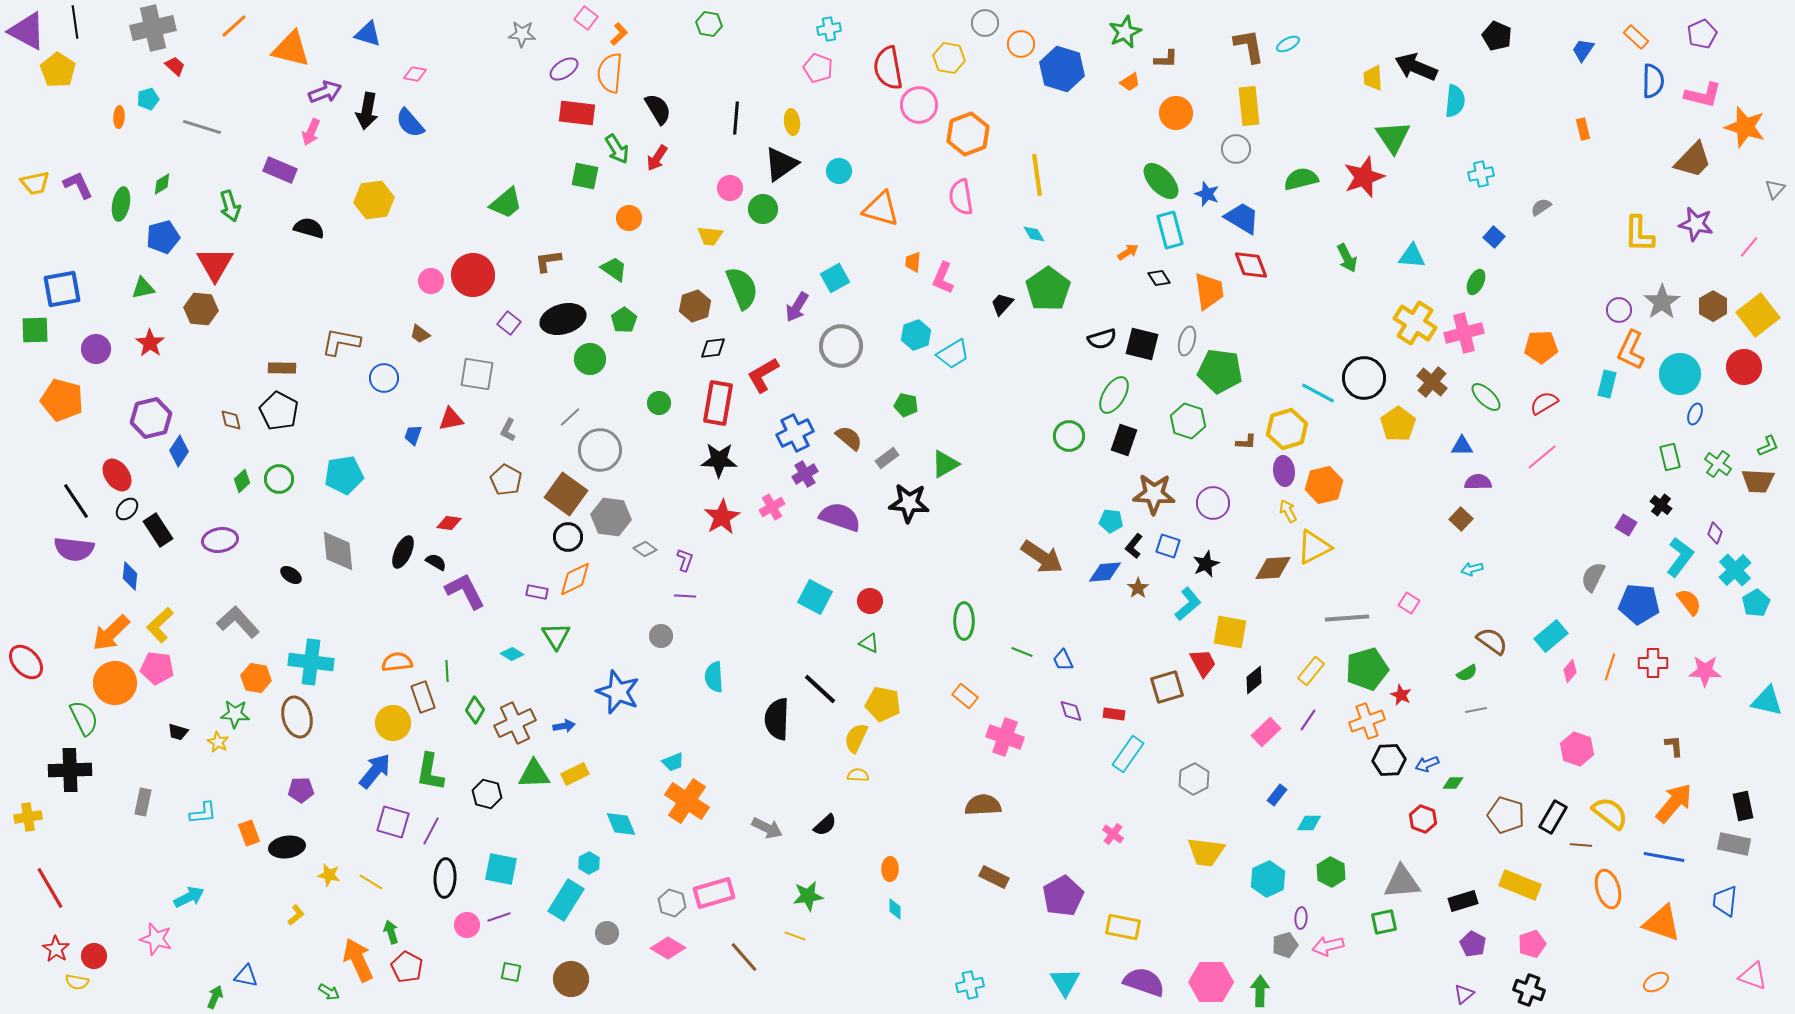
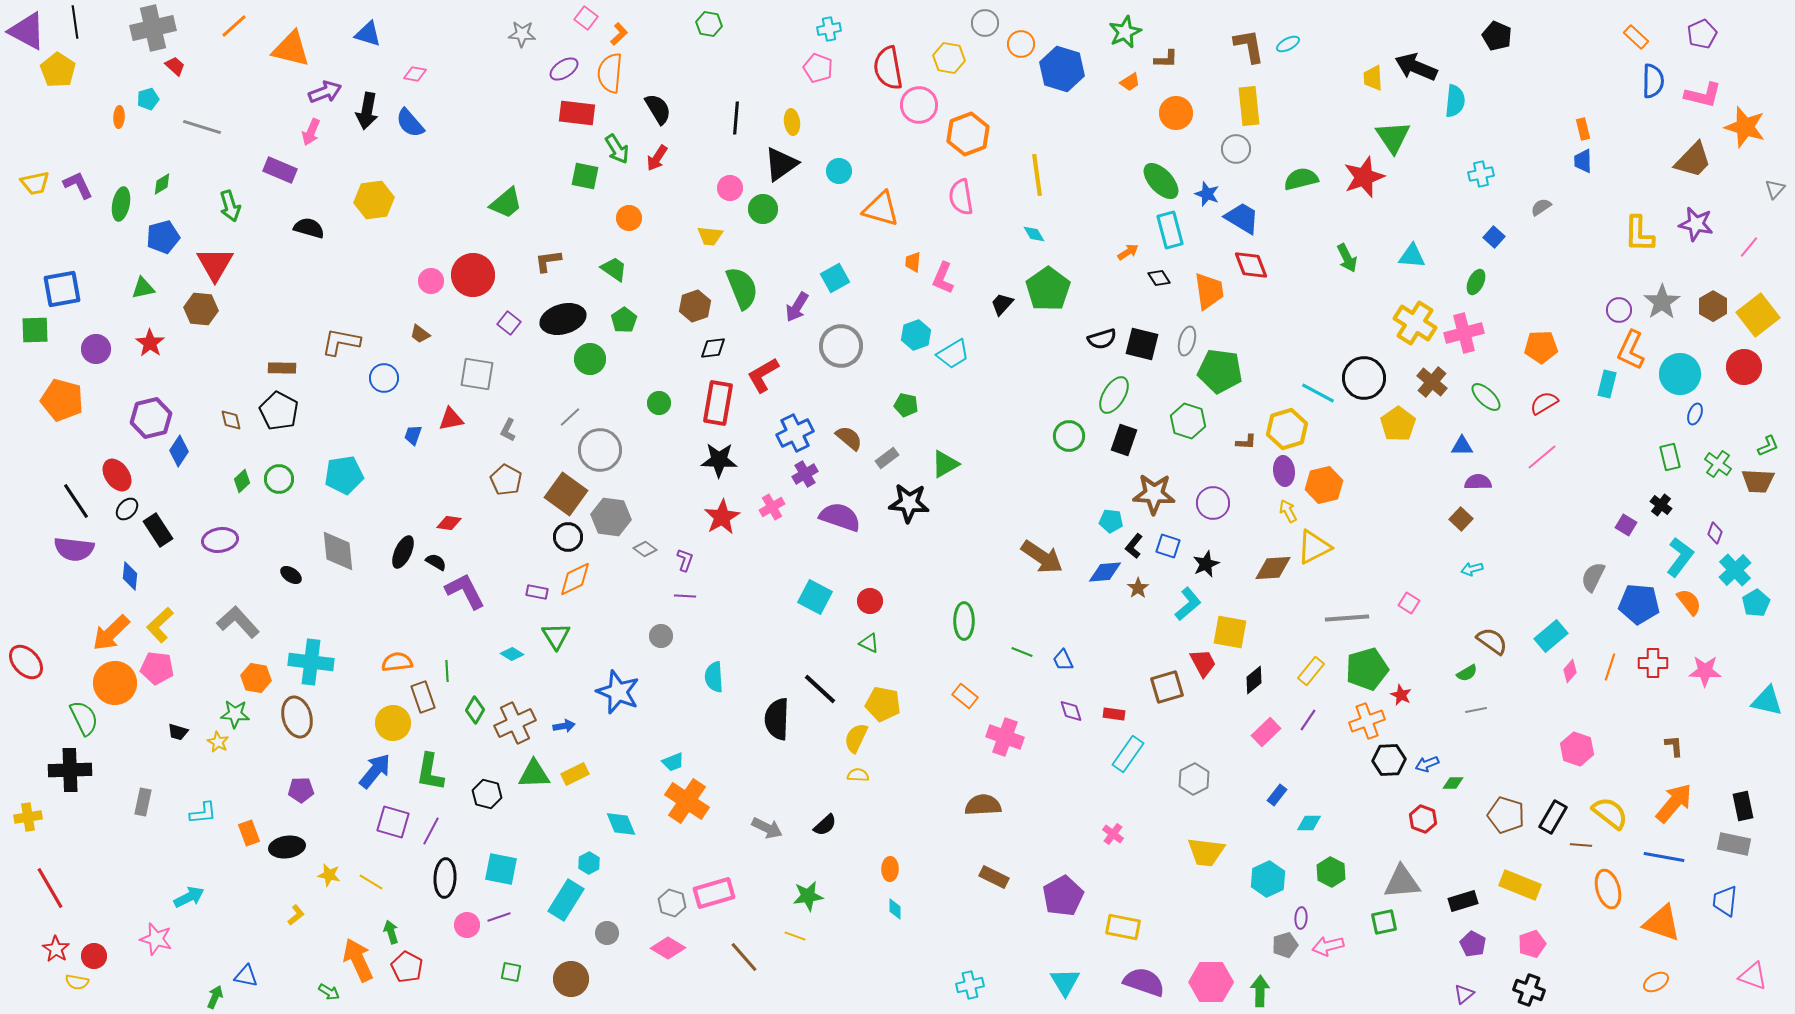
blue trapezoid at (1583, 50): moved 111 px down; rotated 35 degrees counterclockwise
